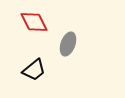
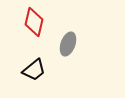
red diamond: rotated 40 degrees clockwise
